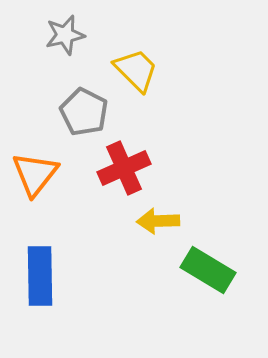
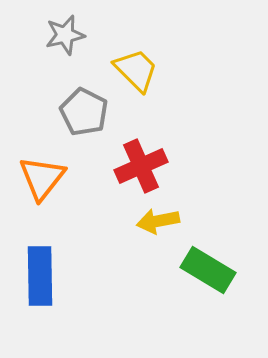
red cross: moved 17 px right, 2 px up
orange triangle: moved 7 px right, 4 px down
yellow arrow: rotated 9 degrees counterclockwise
